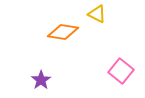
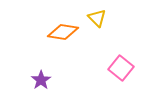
yellow triangle: moved 4 px down; rotated 18 degrees clockwise
pink square: moved 3 px up
